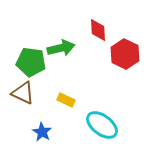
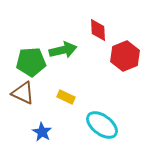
green arrow: moved 2 px right, 2 px down
red hexagon: moved 2 px down; rotated 12 degrees clockwise
green pentagon: rotated 12 degrees counterclockwise
yellow rectangle: moved 3 px up
